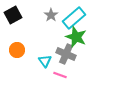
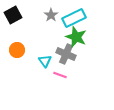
cyan rectangle: rotated 15 degrees clockwise
